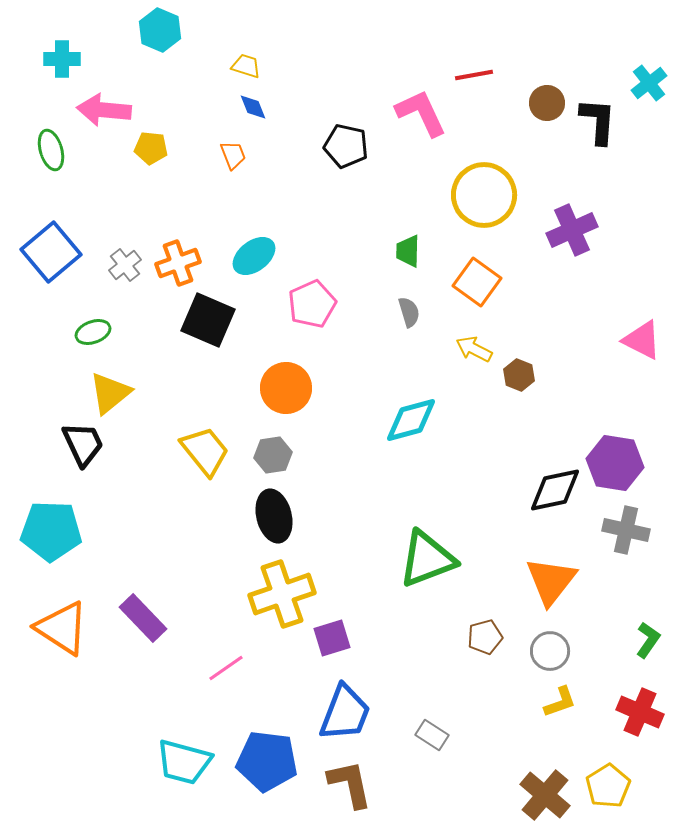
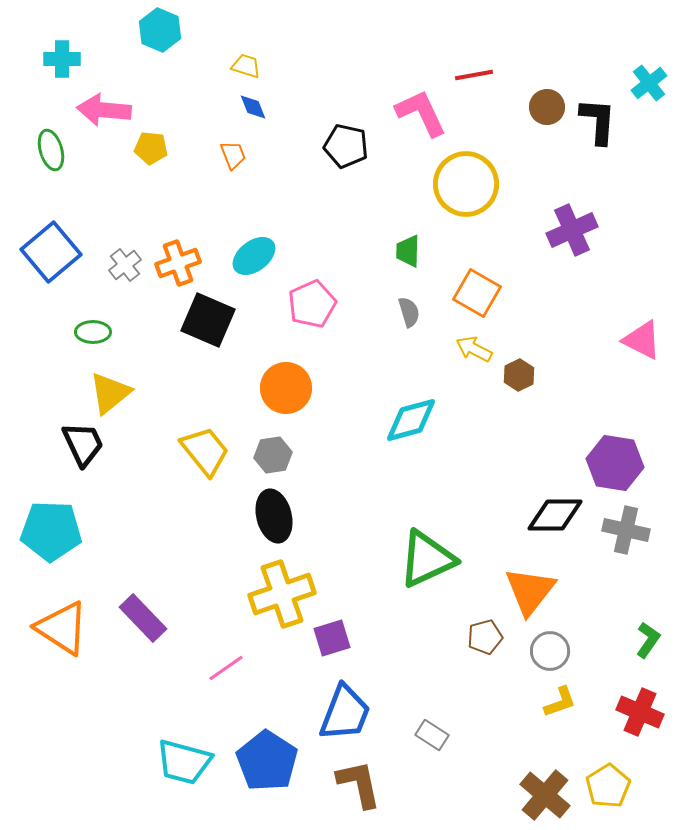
brown circle at (547, 103): moved 4 px down
yellow circle at (484, 195): moved 18 px left, 11 px up
orange square at (477, 282): moved 11 px down; rotated 6 degrees counterclockwise
green ellipse at (93, 332): rotated 20 degrees clockwise
brown hexagon at (519, 375): rotated 12 degrees clockwise
black diamond at (555, 490): moved 25 px down; rotated 12 degrees clockwise
green triangle at (427, 559): rotated 4 degrees counterclockwise
orange triangle at (551, 581): moved 21 px left, 10 px down
blue pentagon at (267, 761): rotated 26 degrees clockwise
brown L-shape at (350, 784): moved 9 px right
